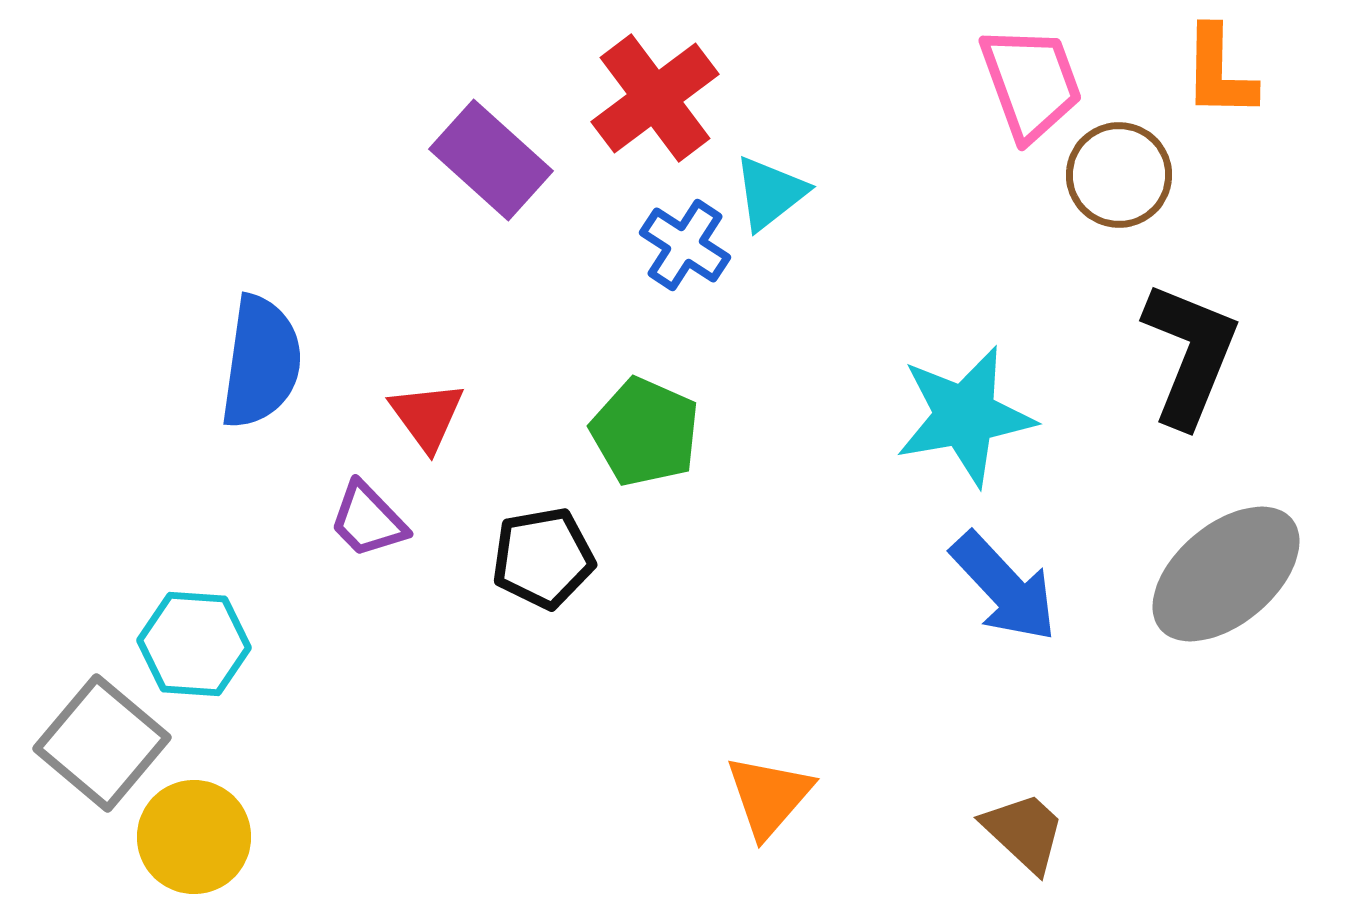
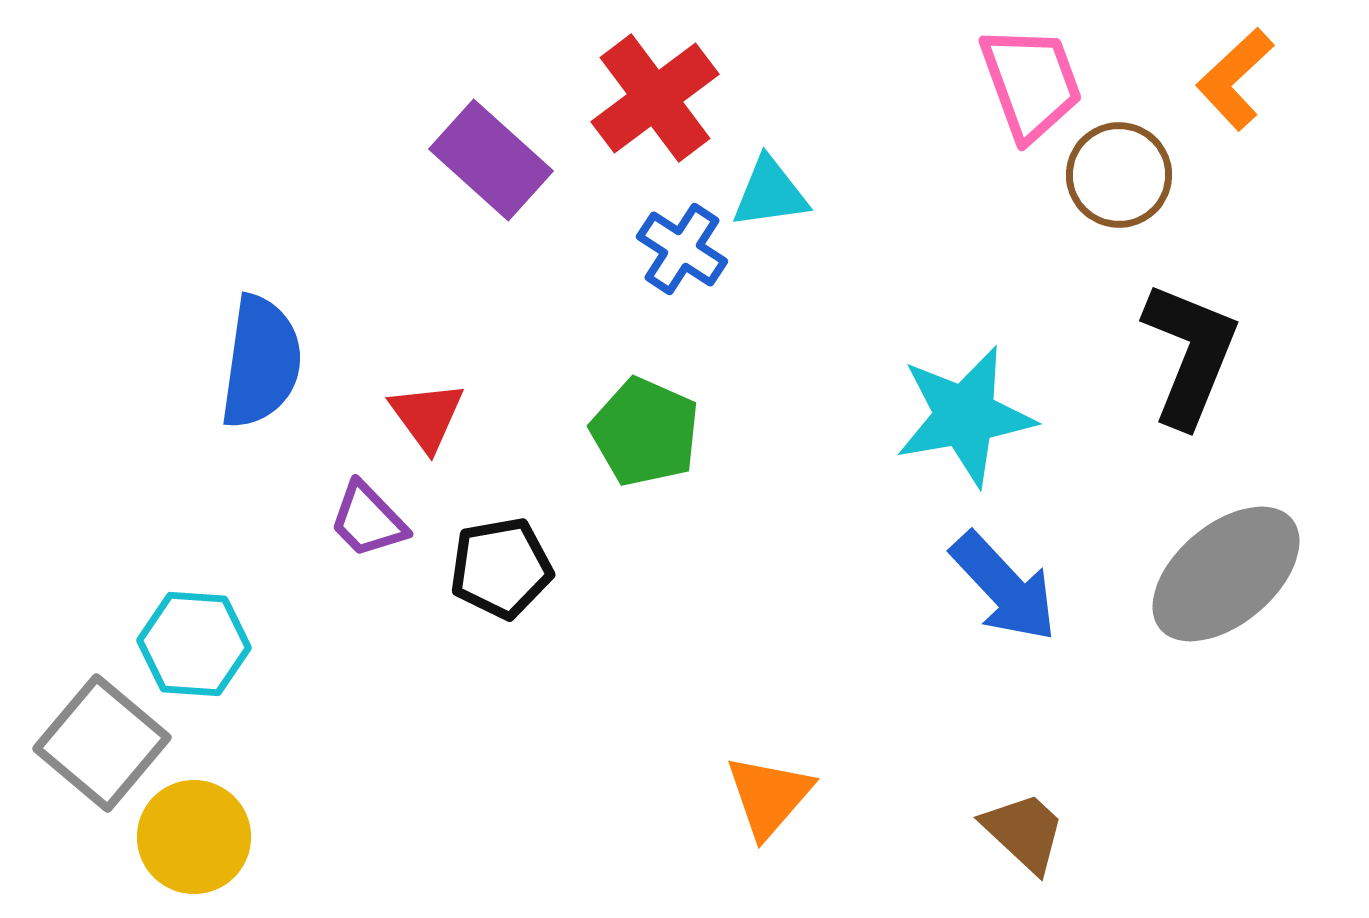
orange L-shape: moved 16 px right, 7 px down; rotated 46 degrees clockwise
cyan triangle: rotated 30 degrees clockwise
blue cross: moved 3 px left, 4 px down
black pentagon: moved 42 px left, 10 px down
